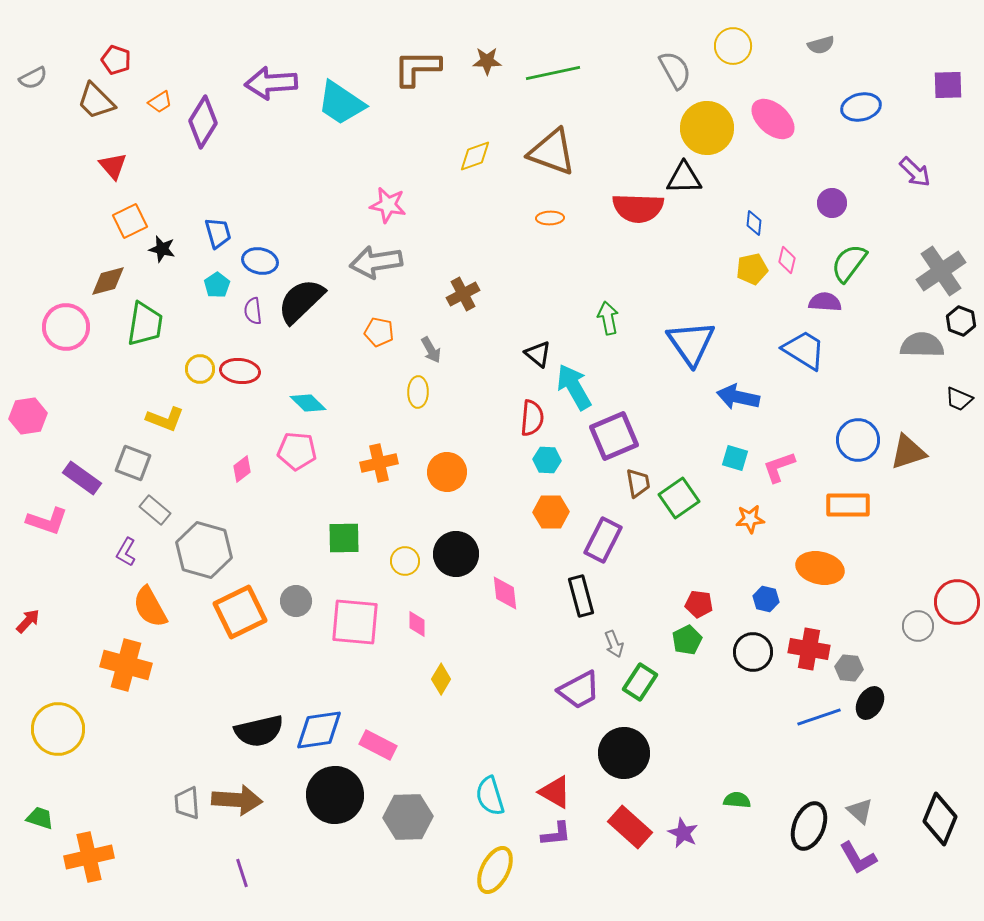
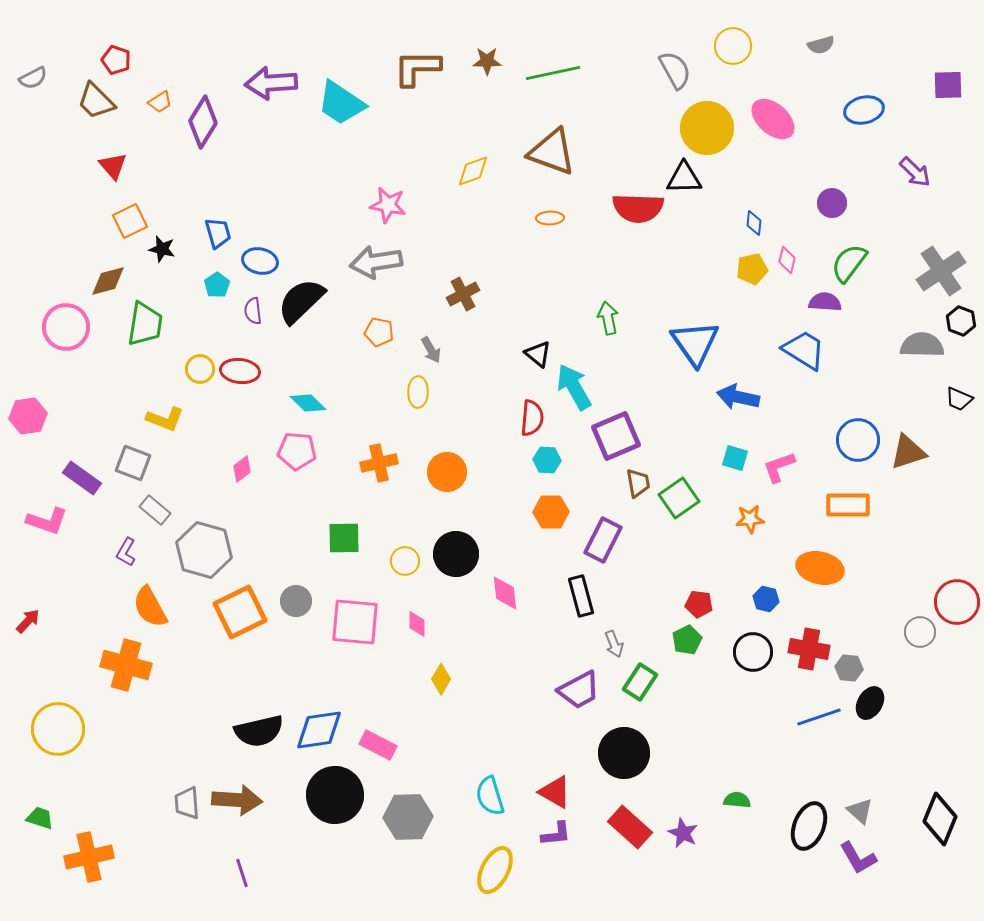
blue ellipse at (861, 107): moved 3 px right, 3 px down
yellow diamond at (475, 156): moved 2 px left, 15 px down
blue triangle at (691, 343): moved 4 px right
purple square at (614, 436): moved 2 px right
gray circle at (918, 626): moved 2 px right, 6 px down
